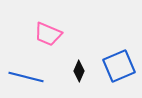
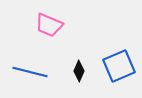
pink trapezoid: moved 1 px right, 9 px up
blue line: moved 4 px right, 5 px up
